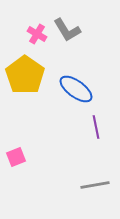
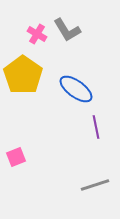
yellow pentagon: moved 2 px left
gray line: rotated 8 degrees counterclockwise
